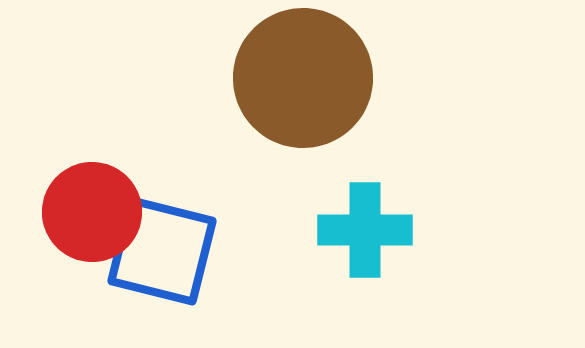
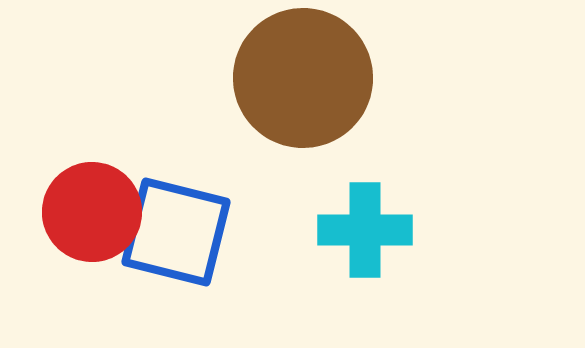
blue square: moved 14 px right, 19 px up
